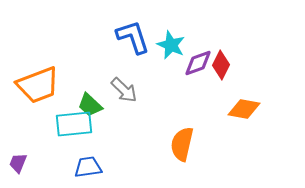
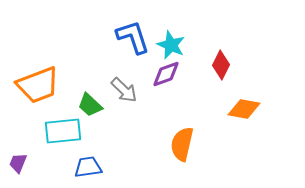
purple diamond: moved 32 px left, 11 px down
cyan rectangle: moved 11 px left, 7 px down
